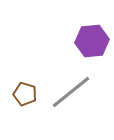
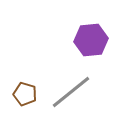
purple hexagon: moved 1 px left, 1 px up
